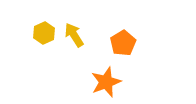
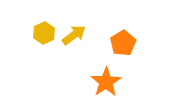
yellow arrow: rotated 85 degrees clockwise
orange star: rotated 12 degrees counterclockwise
